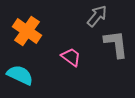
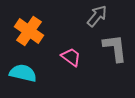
orange cross: moved 2 px right
gray L-shape: moved 1 px left, 4 px down
cyan semicircle: moved 3 px right, 2 px up; rotated 12 degrees counterclockwise
